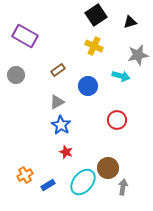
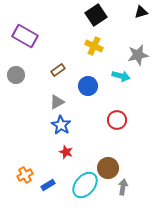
black triangle: moved 11 px right, 10 px up
cyan ellipse: moved 2 px right, 3 px down
